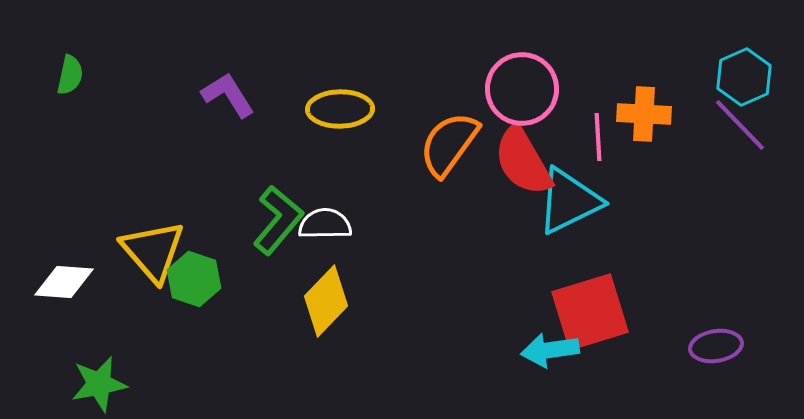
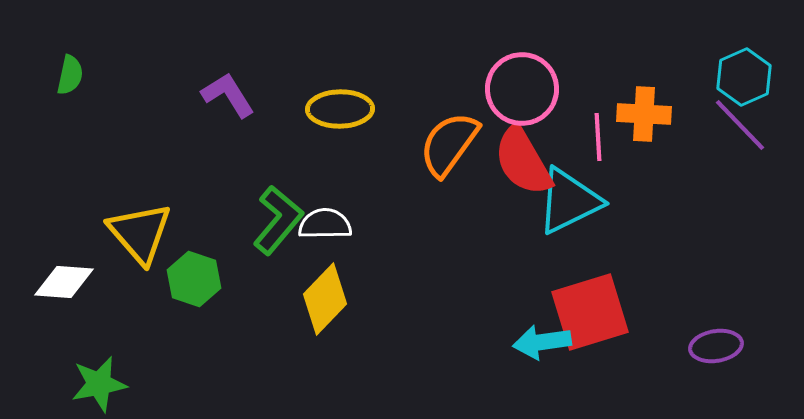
yellow triangle: moved 13 px left, 18 px up
yellow diamond: moved 1 px left, 2 px up
cyan arrow: moved 8 px left, 8 px up
